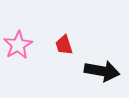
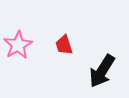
black arrow: rotated 112 degrees clockwise
